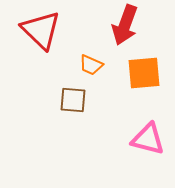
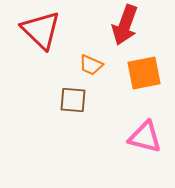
orange square: rotated 6 degrees counterclockwise
pink triangle: moved 3 px left, 2 px up
